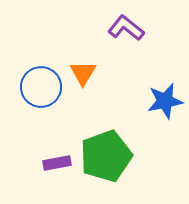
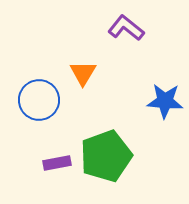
blue circle: moved 2 px left, 13 px down
blue star: rotated 15 degrees clockwise
